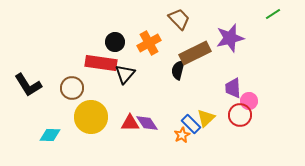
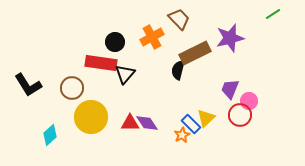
orange cross: moved 3 px right, 6 px up
purple trapezoid: moved 3 px left, 1 px down; rotated 25 degrees clockwise
cyan diamond: rotated 45 degrees counterclockwise
